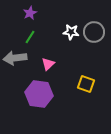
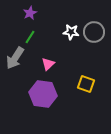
gray arrow: rotated 50 degrees counterclockwise
purple hexagon: moved 4 px right
